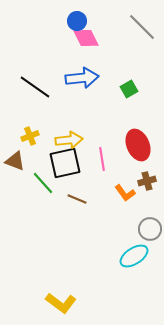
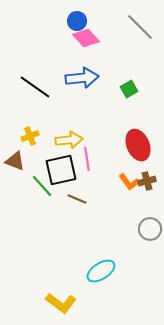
gray line: moved 2 px left
pink diamond: rotated 16 degrees counterclockwise
pink line: moved 15 px left
black square: moved 4 px left, 7 px down
green line: moved 1 px left, 3 px down
orange L-shape: moved 4 px right, 11 px up
cyan ellipse: moved 33 px left, 15 px down
